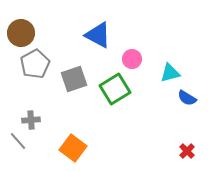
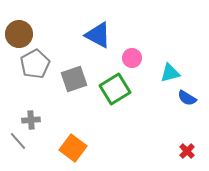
brown circle: moved 2 px left, 1 px down
pink circle: moved 1 px up
